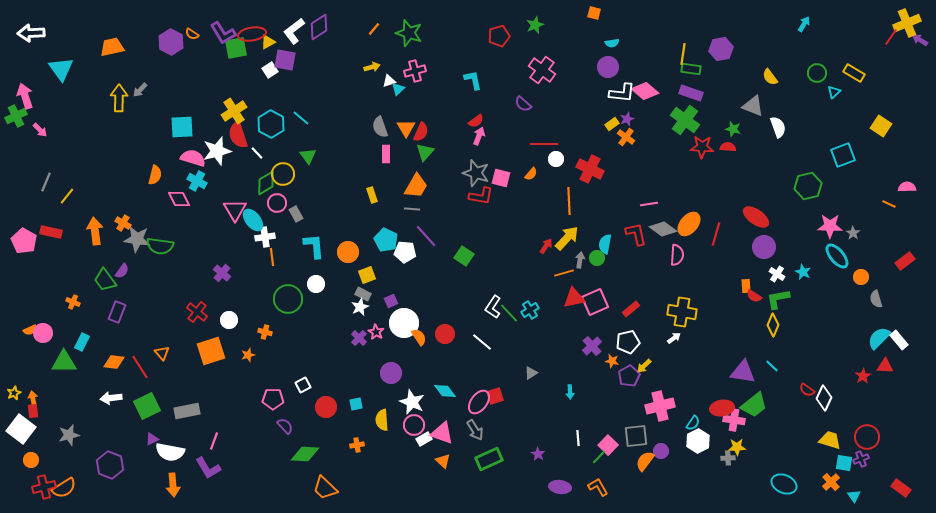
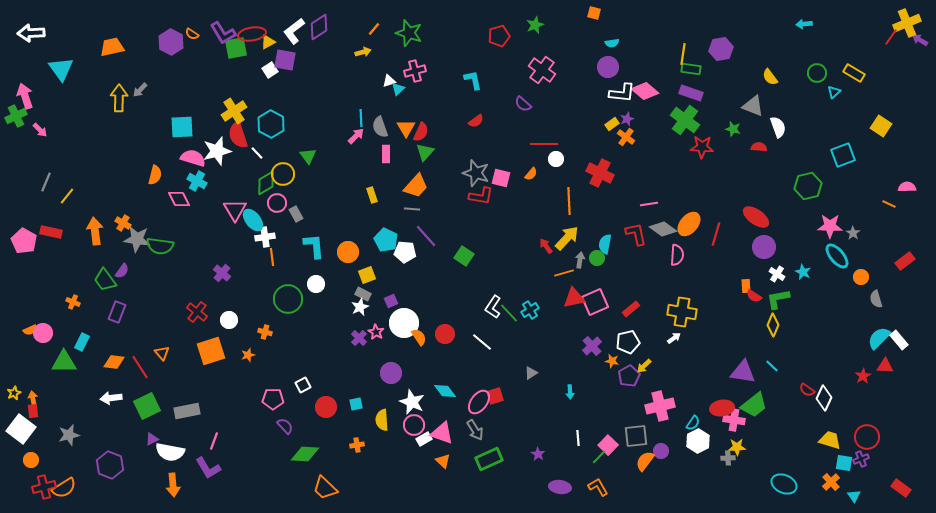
cyan arrow at (804, 24): rotated 126 degrees counterclockwise
yellow arrow at (372, 67): moved 9 px left, 15 px up
cyan line at (301, 118): moved 60 px right; rotated 48 degrees clockwise
pink arrow at (479, 136): moved 123 px left; rotated 24 degrees clockwise
red semicircle at (728, 147): moved 31 px right
red cross at (590, 169): moved 10 px right, 4 px down
orange trapezoid at (416, 186): rotated 12 degrees clockwise
red arrow at (546, 246): rotated 70 degrees counterclockwise
